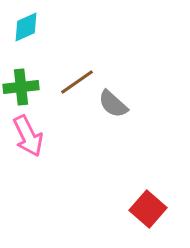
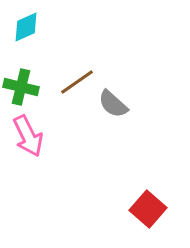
green cross: rotated 20 degrees clockwise
